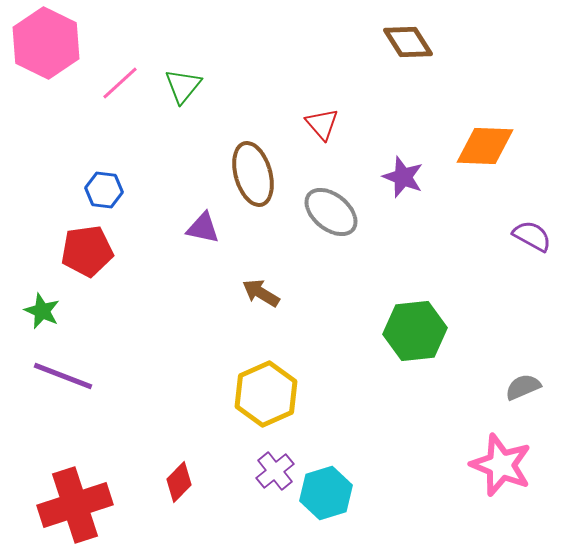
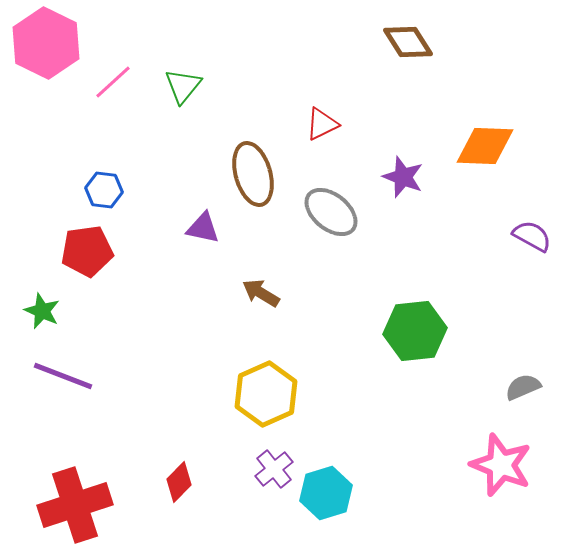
pink line: moved 7 px left, 1 px up
red triangle: rotated 45 degrees clockwise
purple cross: moved 1 px left, 2 px up
